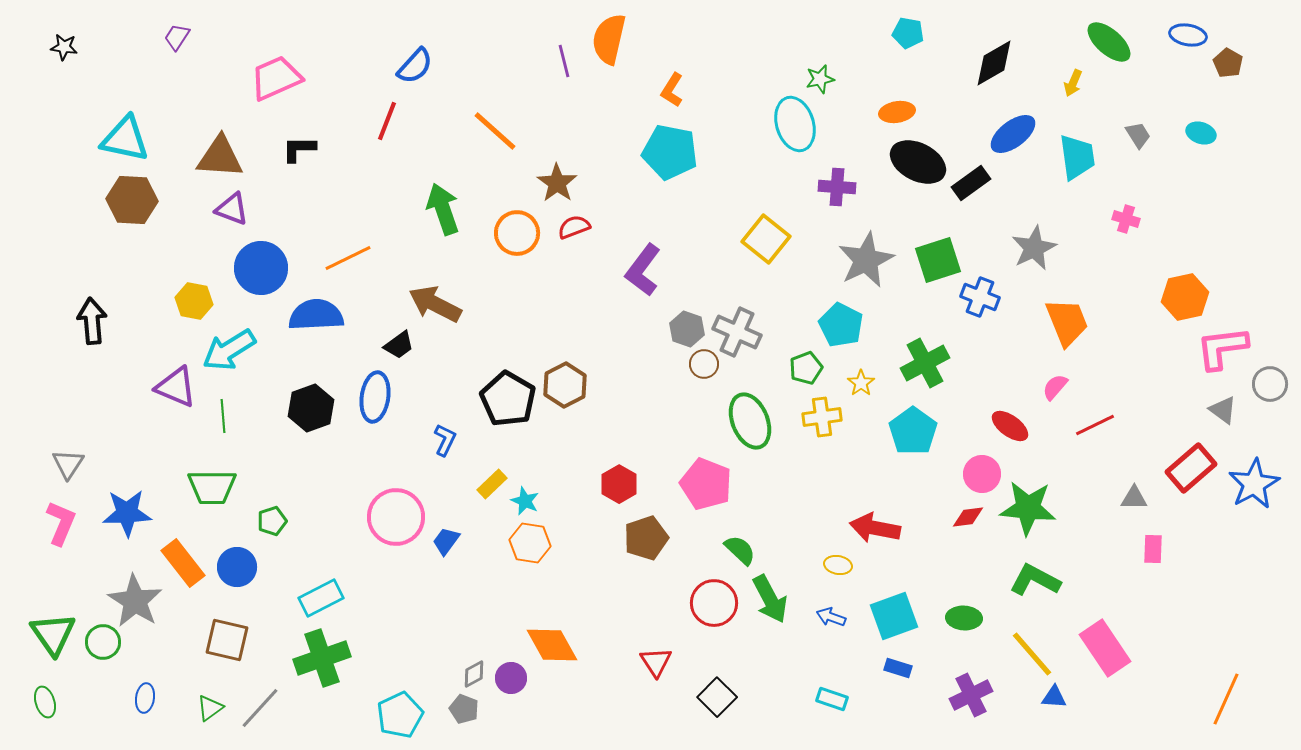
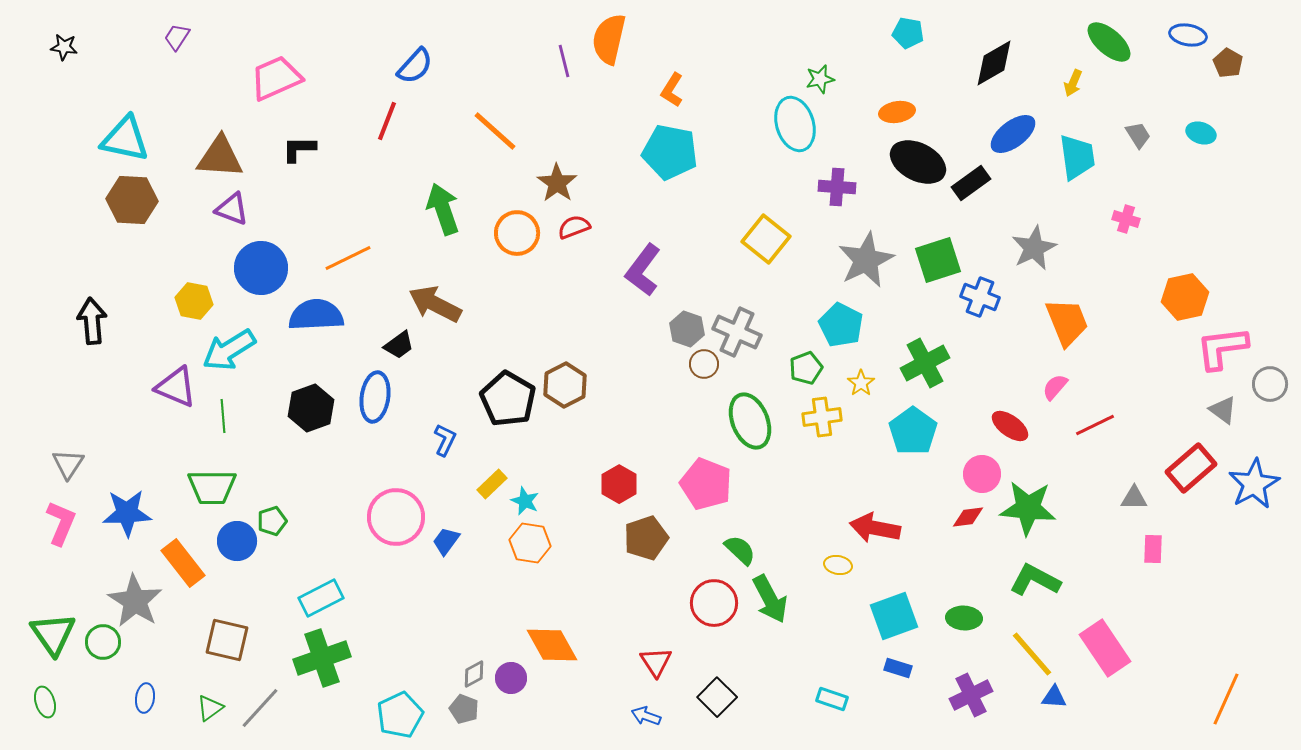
blue circle at (237, 567): moved 26 px up
blue arrow at (831, 617): moved 185 px left, 99 px down
